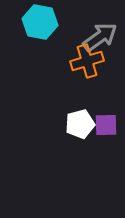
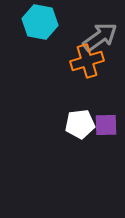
white pentagon: rotated 8 degrees clockwise
